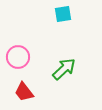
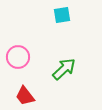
cyan square: moved 1 px left, 1 px down
red trapezoid: moved 1 px right, 4 px down
